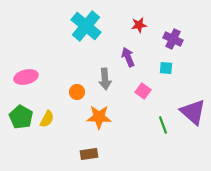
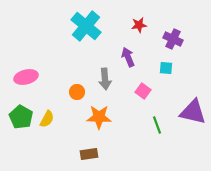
purple triangle: rotated 28 degrees counterclockwise
green line: moved 6 px left
